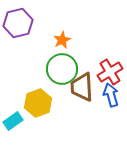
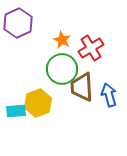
purple hexagon: rotated 12 degrees counterclockwise
orange star: rotated 18 degrees counterclockwise
red cross: moved 19 px left, 24 px up
blue arrow: moved 2 px left
cyan rectangle: moved 3 px right, 10 px up; rotated 30 degrees clockwise
